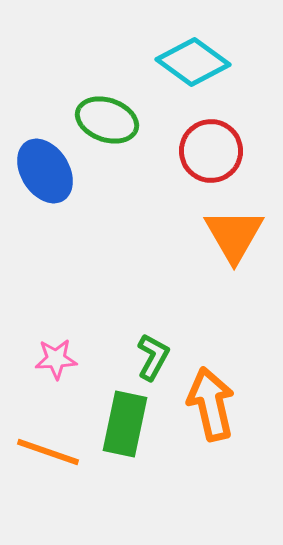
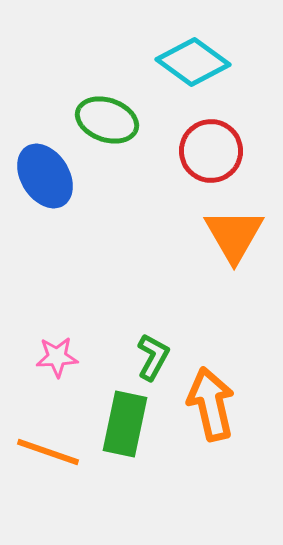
blue ellipse: moved 5 px down
pink star: moved 1 px right, 2 px up
